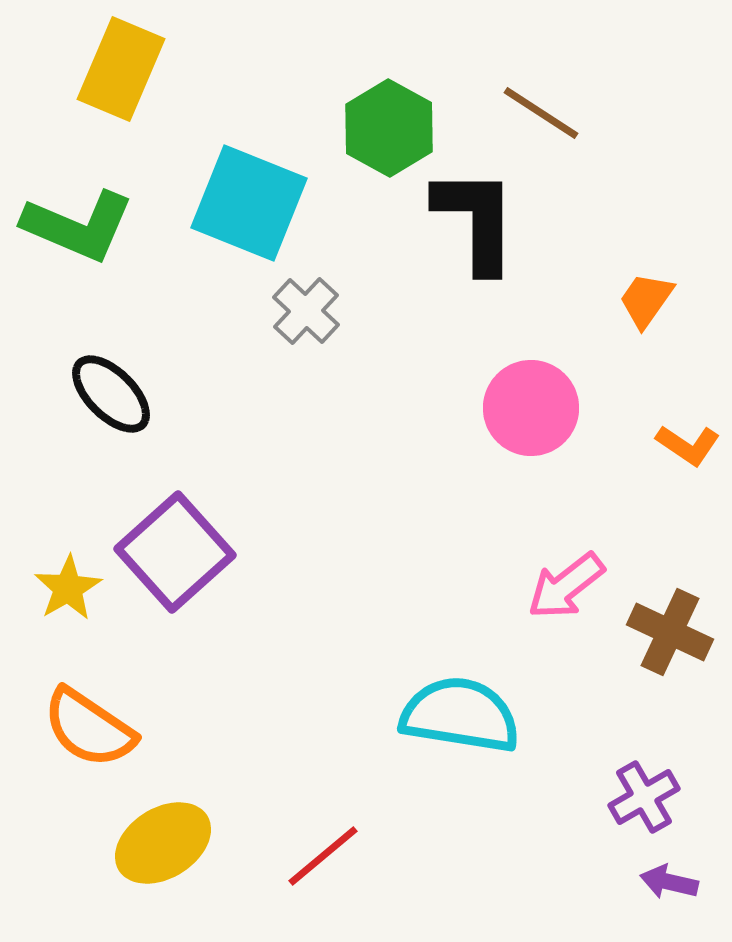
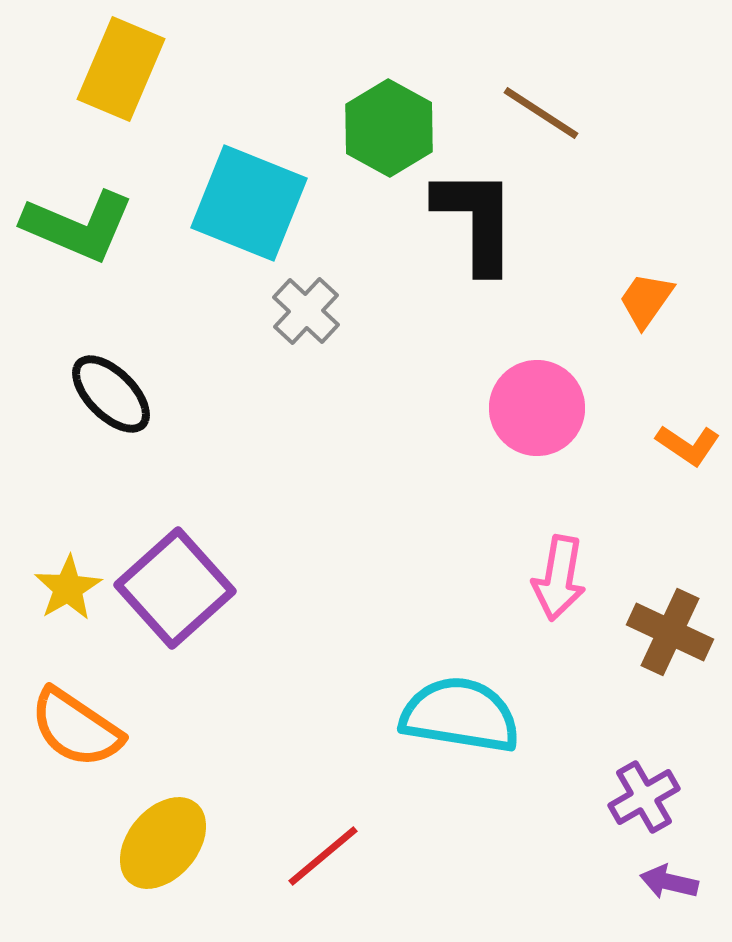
pink circle: moved 6 px right
purple square: moved 36 px down
pink arrow: moved 7 px left, 8 px up; rotated 42 degrees counterclockwise
orange semicircle: moved 13 px left
yellow ellipse: rotated 18 degrees counterclockwise
